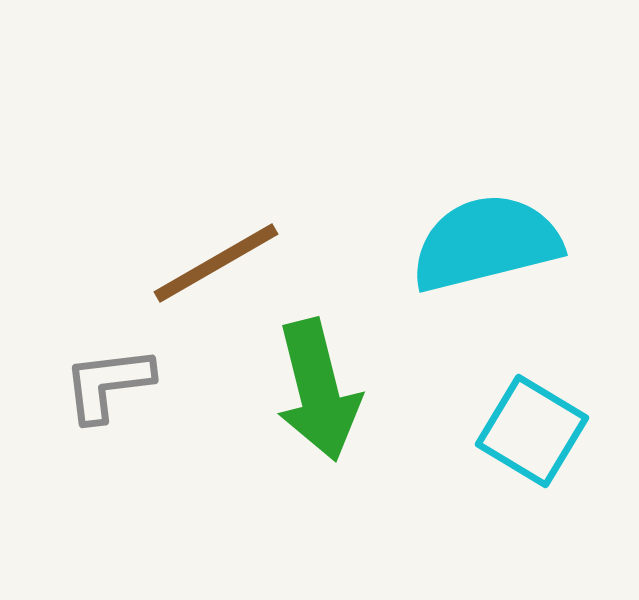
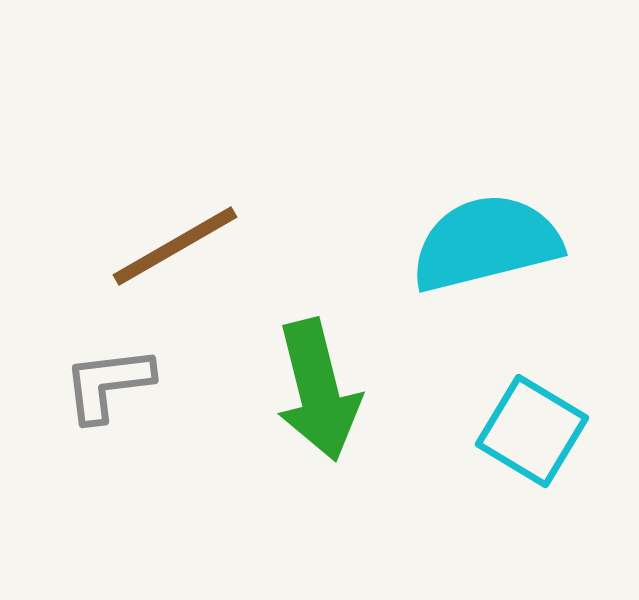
brown line: moved 41 px left, 17 px up
